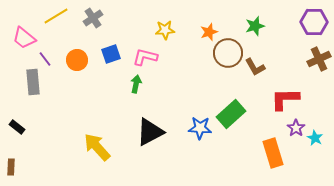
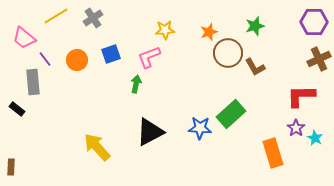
pink L-shape: moved 4 px right; rotated 35 degrees counterclockwise
red L-shape: moved 16 px right, 3 px up
black rectangle: moved 18 px up
